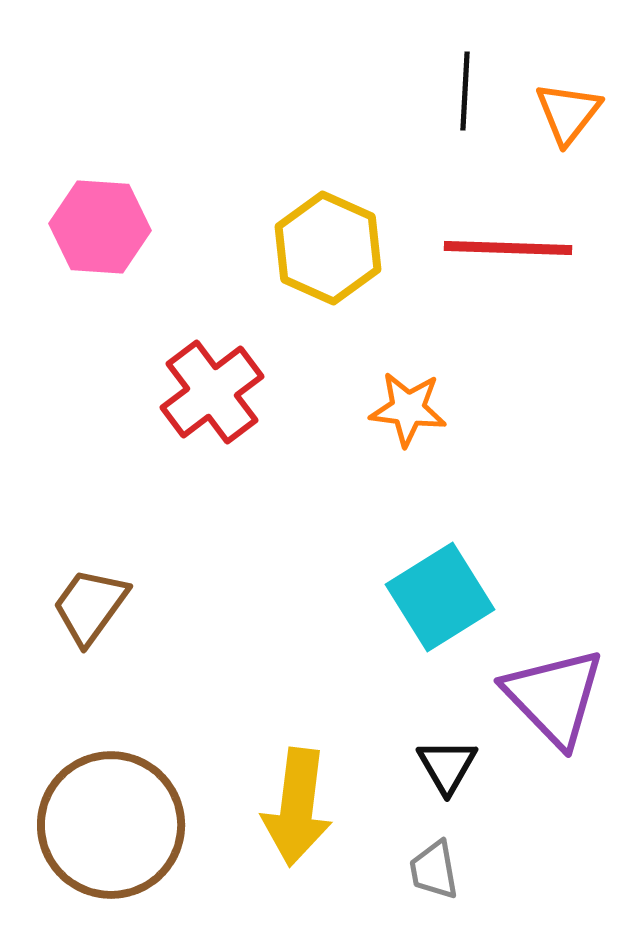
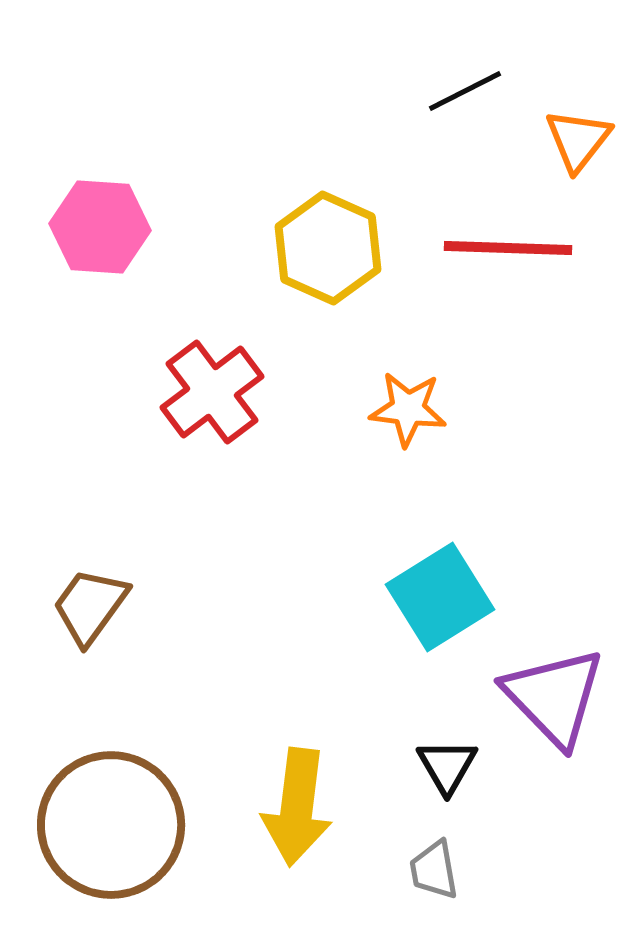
black line: rotated 60 degrees clockwise
orange triangle: moved 10 px right, 27 px down
